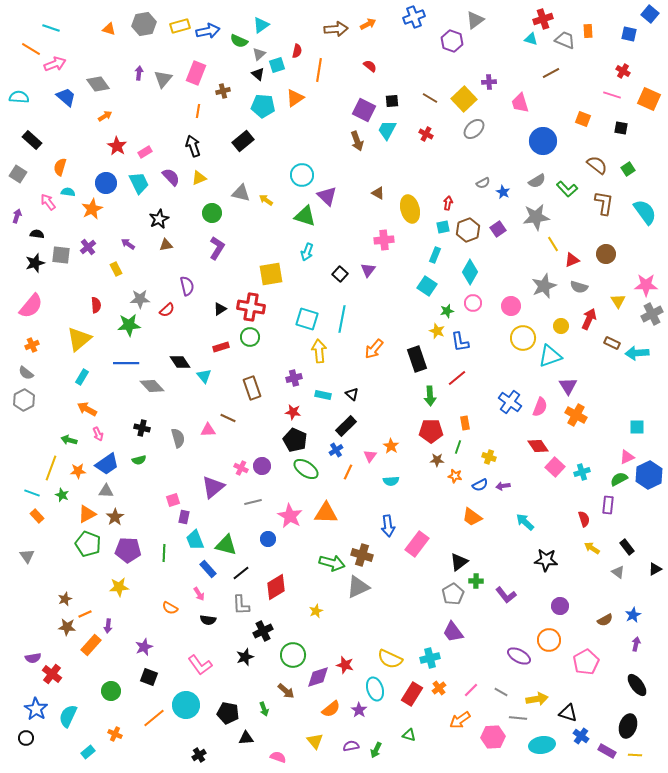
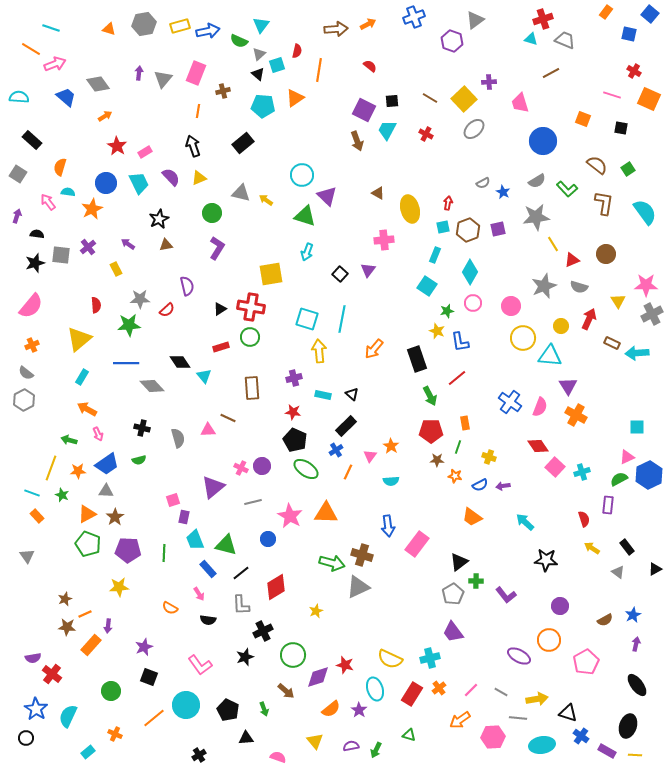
cyan triangle at (261, 25): rotated 18 degrees counterclockwise
orange rectangle at (588, 31): moved 18 px right, 19 px up; rotated 40 degrees clockwise
red cross at (623, 71): moved 11 px right
black rectangle at (243, 141): moved 2 px down
purple square at (498, 229): rotated 21 degrees clockwise
cyan triangle at (550, 356): rotated 25 degrees clockwise
brown rectangle at (252, 388): rotated 15 degrees clockwise
green arrow at (430, 396): rotated 24 degrees counterclockwise
black pentagon at (228, 713): moved 3 px up; rotated 15 degrees clockwise
